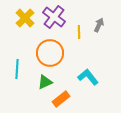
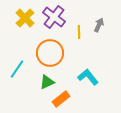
cyan line: rotated 30 degrees clockwise
green triangle: moved 2 px right
